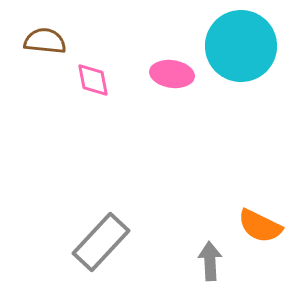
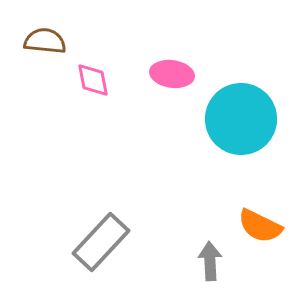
cyan circle: moved 73 px down
